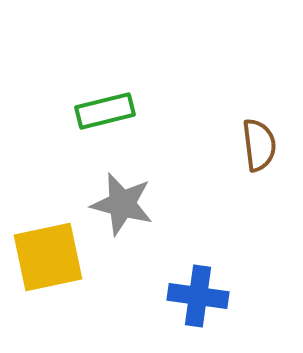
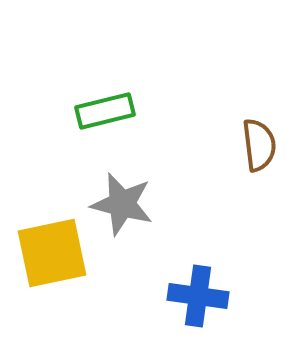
yellow square: moved 4 px right, 4 px up
